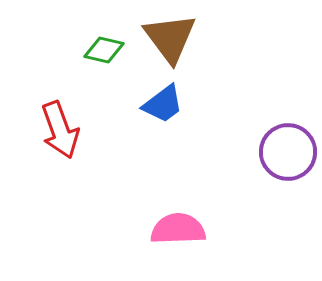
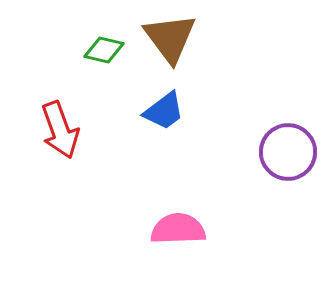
blue trapezoid: moved 1 px right, 7 px down
